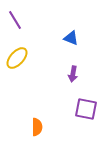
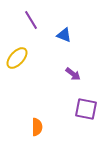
purple line: moved 16 px right
blue triangle: moved 7 px left, 3 px up
purple arrow: rotated 63 degrees counterclockwise
